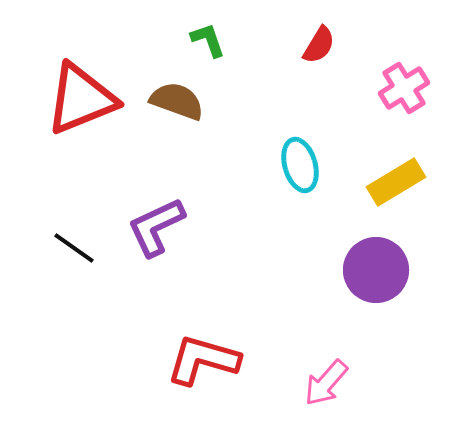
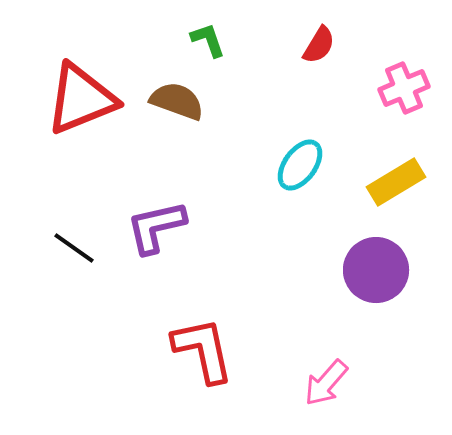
pink cross: rotated 9 degrees clockwise
cyan ellipse: rotated 52 degrees clockwise
purple L-shape: rotated 12 degrees clockwise
red L-shape: moved 10 px up; rotated 62 degrees clockwise
